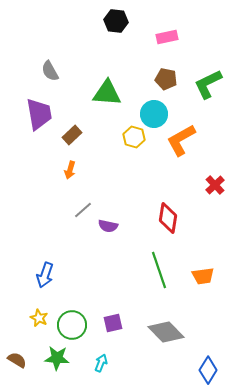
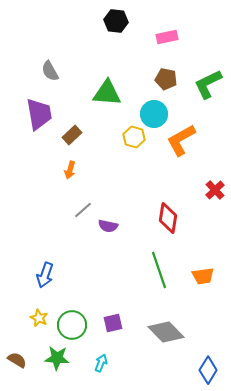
red cross: moved 5 px down
